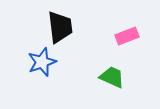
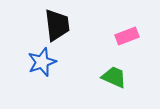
black trapezoid: moved 3 px left, 2 px up
green trapezoid: moved 2 px right
